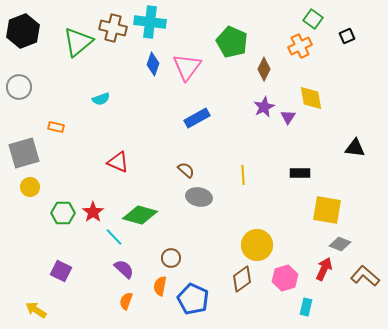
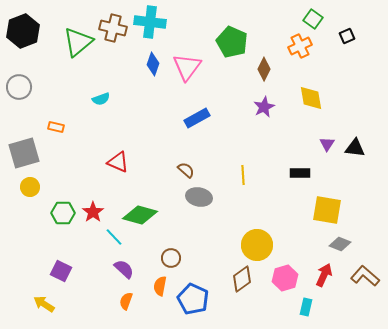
purple triangle at (288, 117): moved 39 px right, 27 px down
red arrow at (324, 269): moved 6 px down
yellow arrow at (36, 310): moved 8 px right, 6 px up
